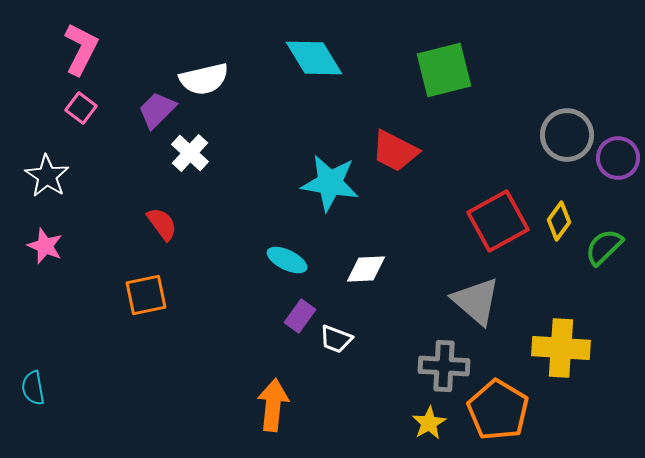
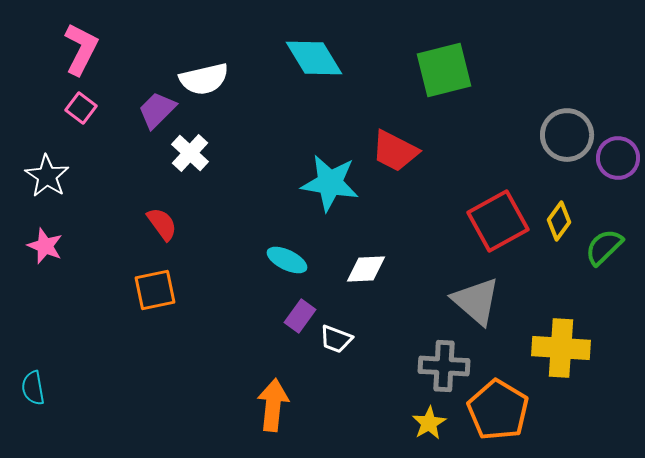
orange square: moved 9 px right, 5 px up
